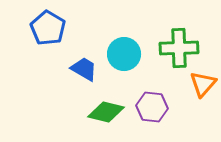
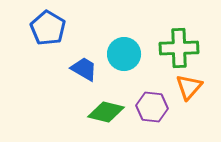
orange triangle: moved 14 px left, 3 px down
